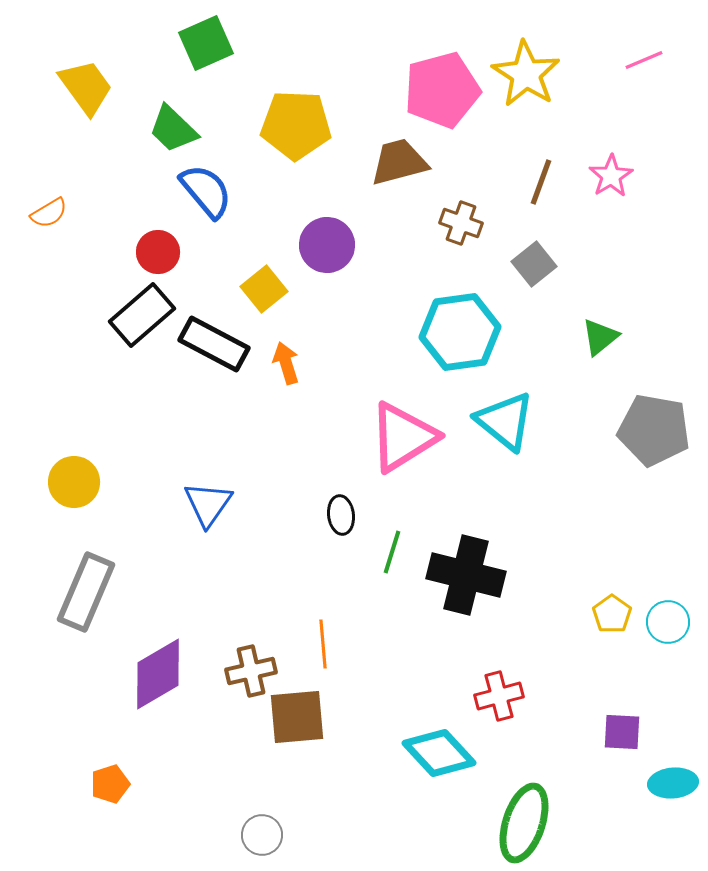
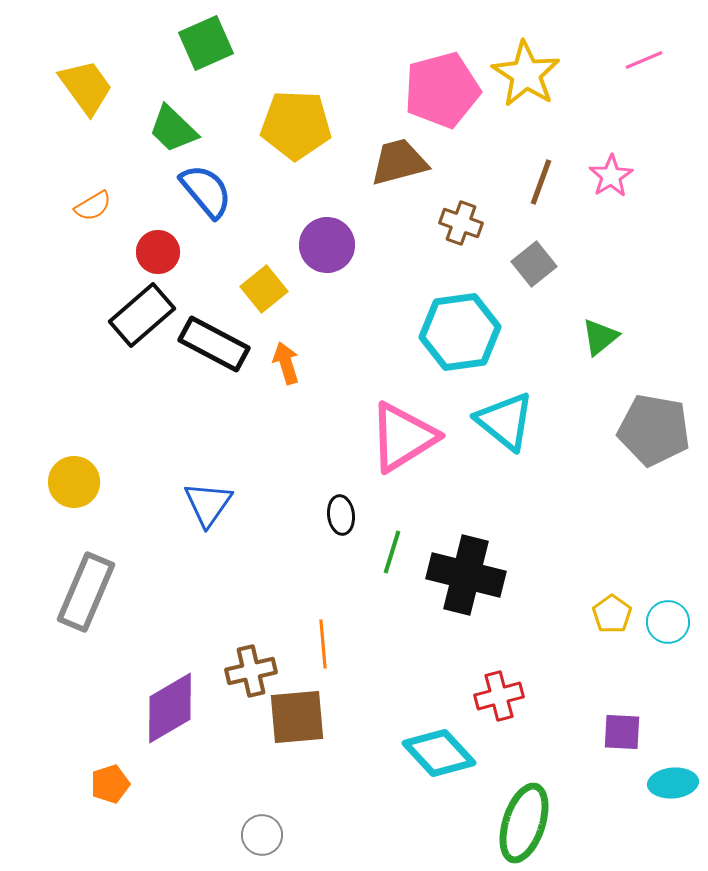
orange semicircle at (49, 213): moved 44 px right, 7 px up
purple diamond at (158, 674): moved 12 px right, 34 px down
